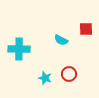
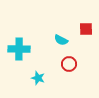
red circle: moved 10 px up
cyan star: moved 7 px left
